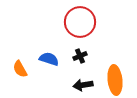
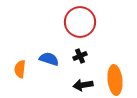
orange semicircle: rotated 36 degrees clockwise
